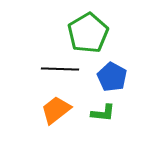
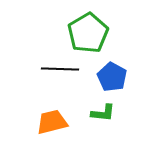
orange trapezoid: moved 4 px left, 12 px down; rotated 24 degrees clockwise
